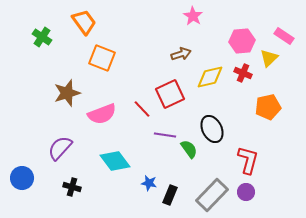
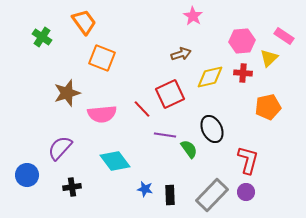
red cross: rotated 18 degrees counterclockwise
pink semicircle: rotated 16 degrees clockwise
blue circle: moved 5 px right, 3 px up
blue star: moved 4 px left, 6 px down
black cross: rotated 24 degrees counterclockwise
black rectangle: rotated 24 degrees counterclockwise
